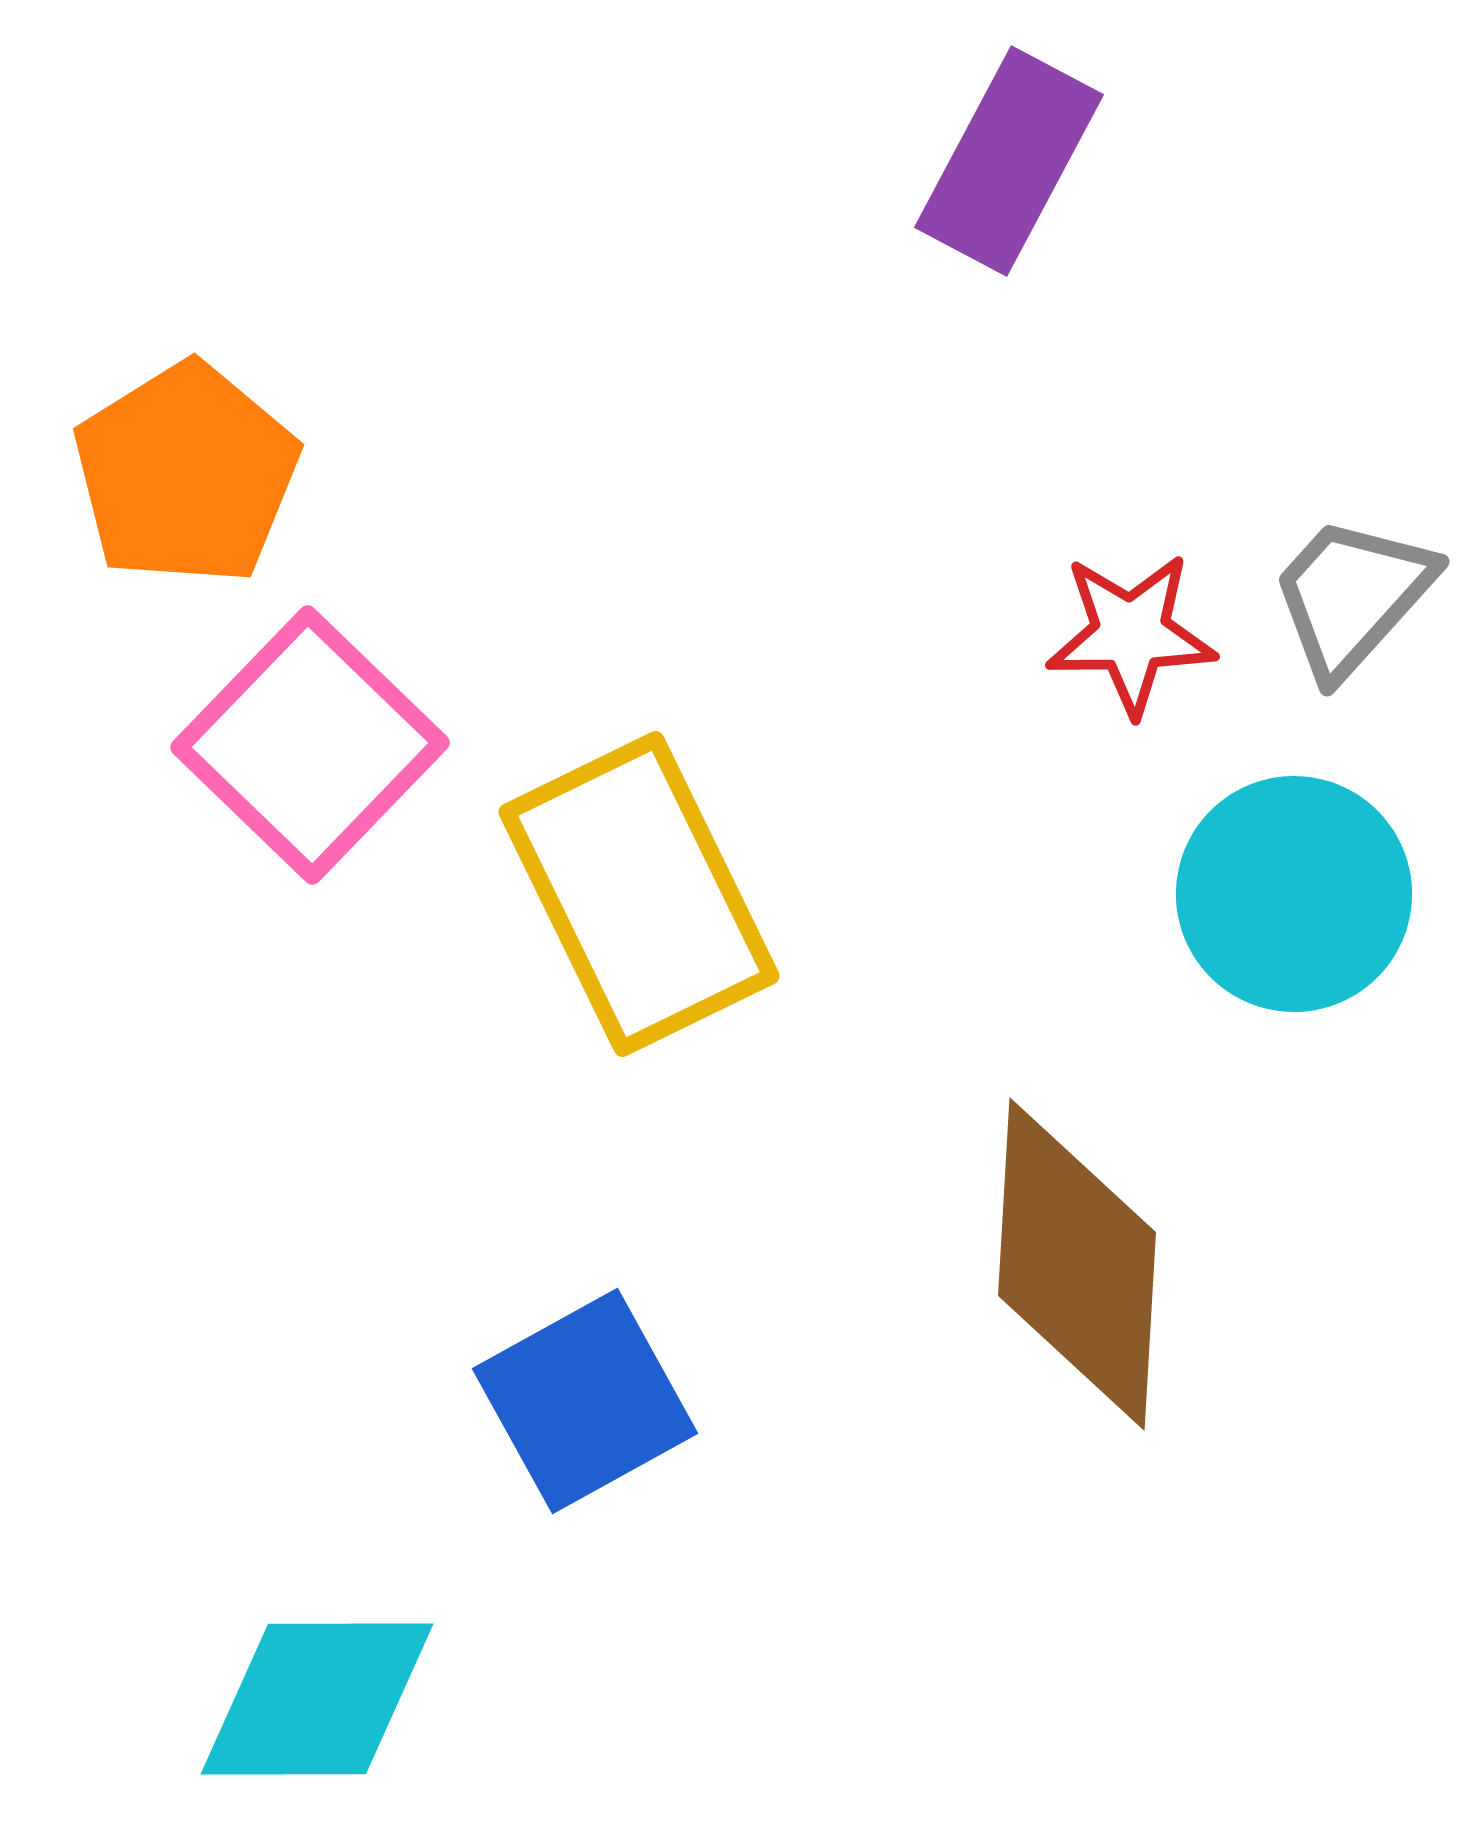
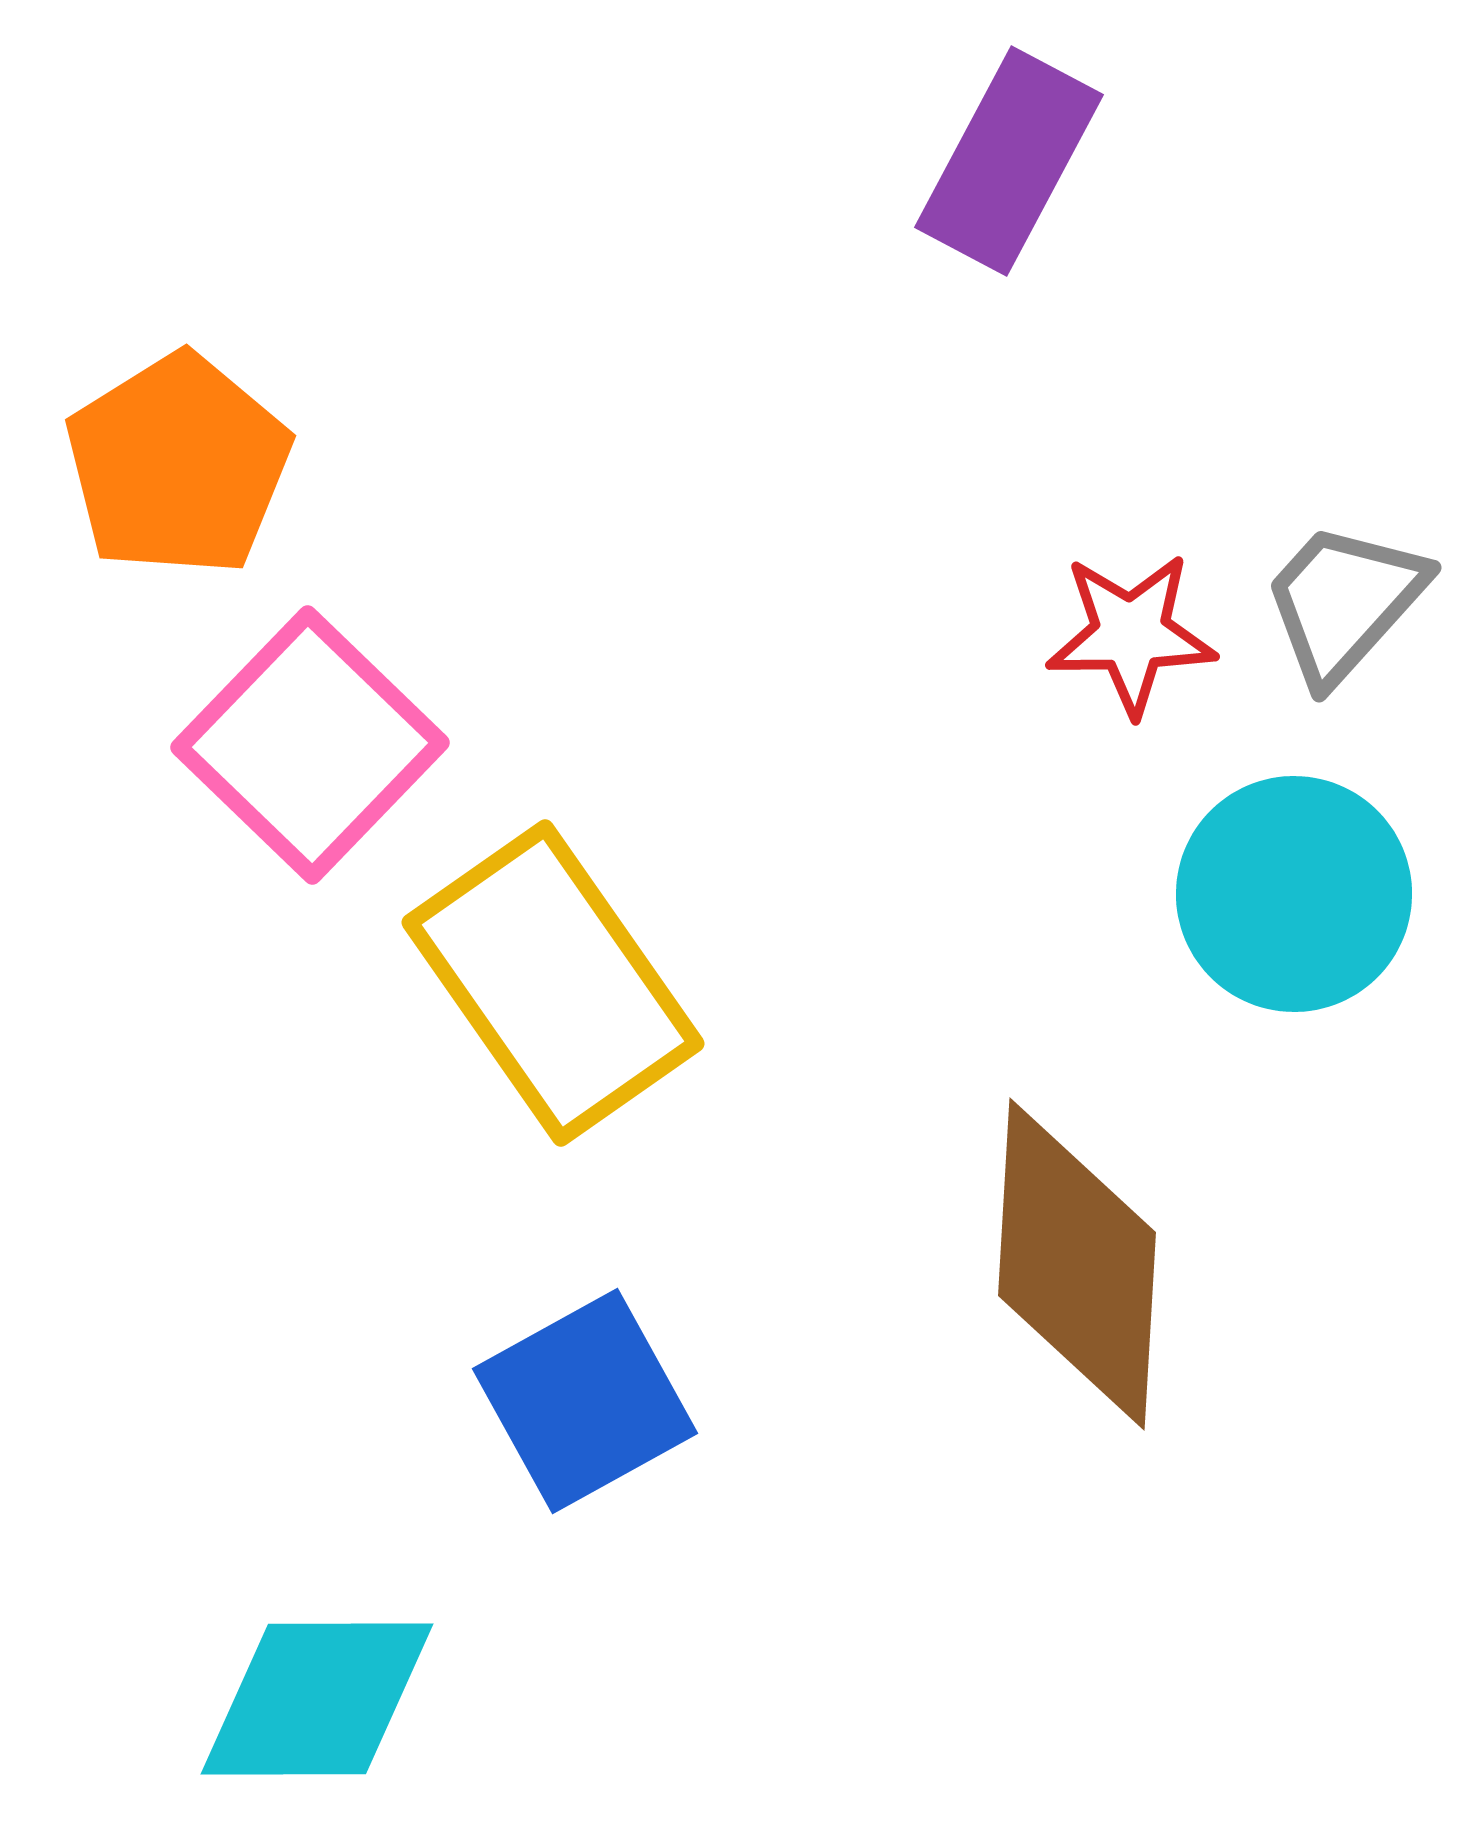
orange pentagon: moved 8 px left, 9 px up
gray trapezoid: moved 8 px left, 6 px down
yellow rectangle: moved 86 px left, 89 px down; rotated 9 degrees counterclockwise
